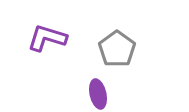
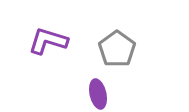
purple L-shape: moved 1 px right, 3 px down
